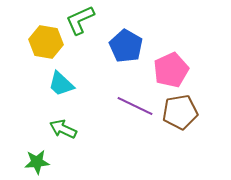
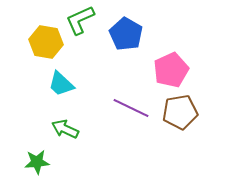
blue pentagon: moved 12 px up
purple line: moved 4 px left, 2 px down
green arrow: moved 2 px right
